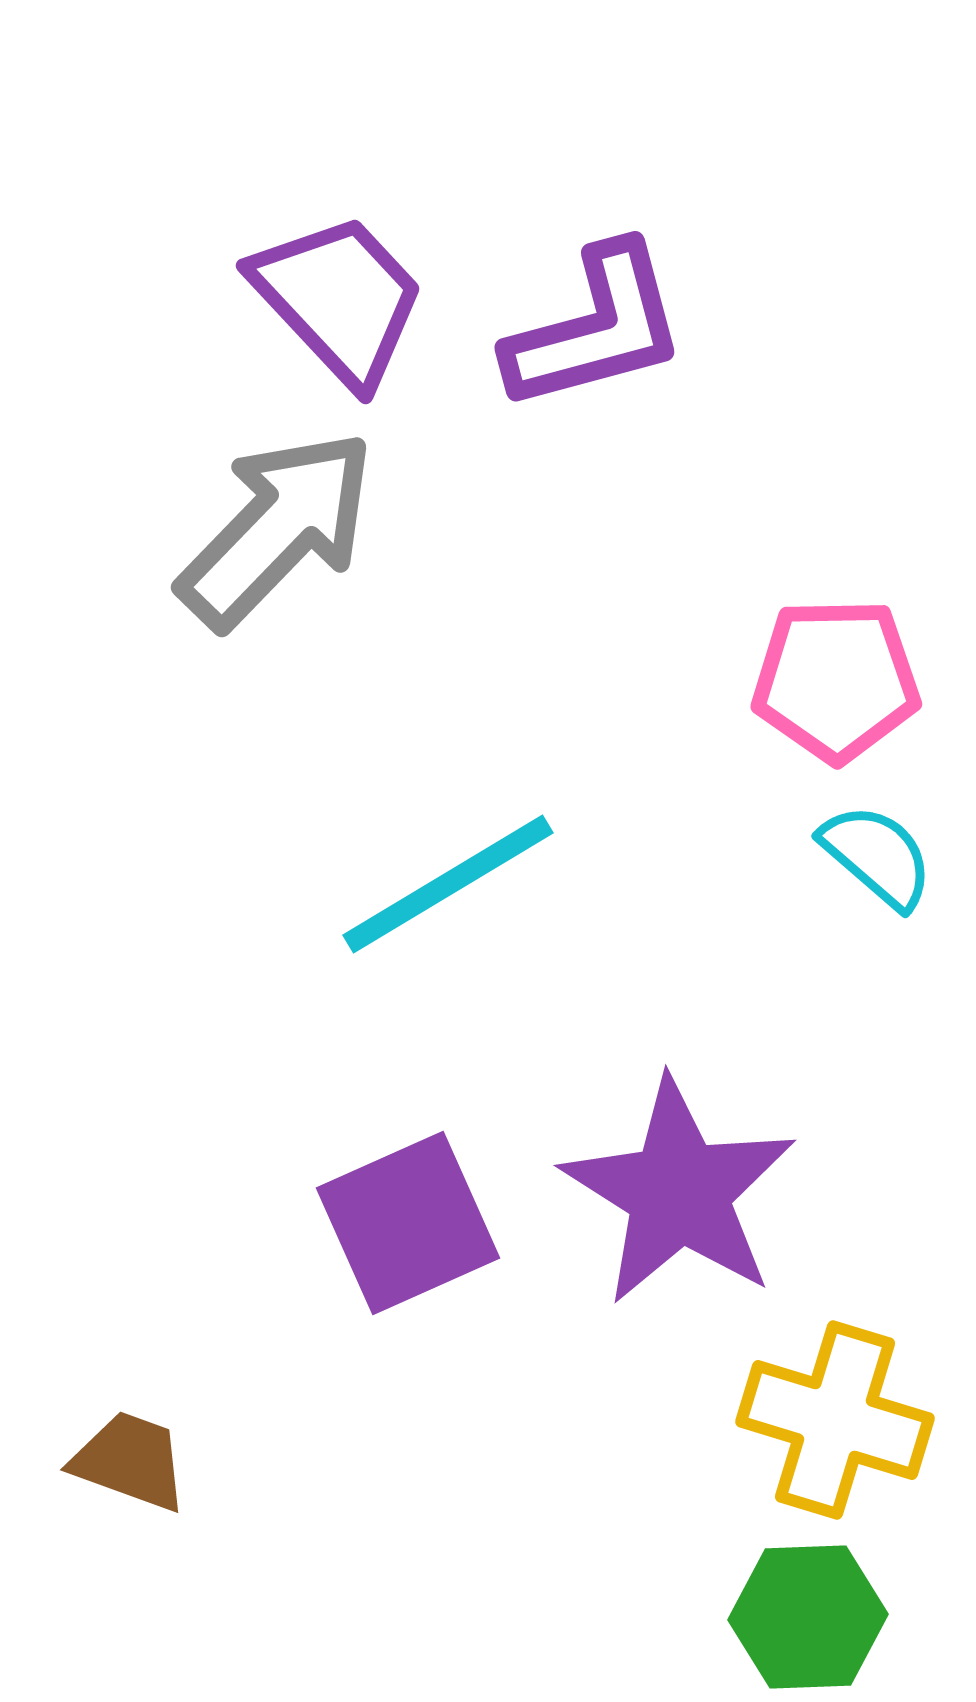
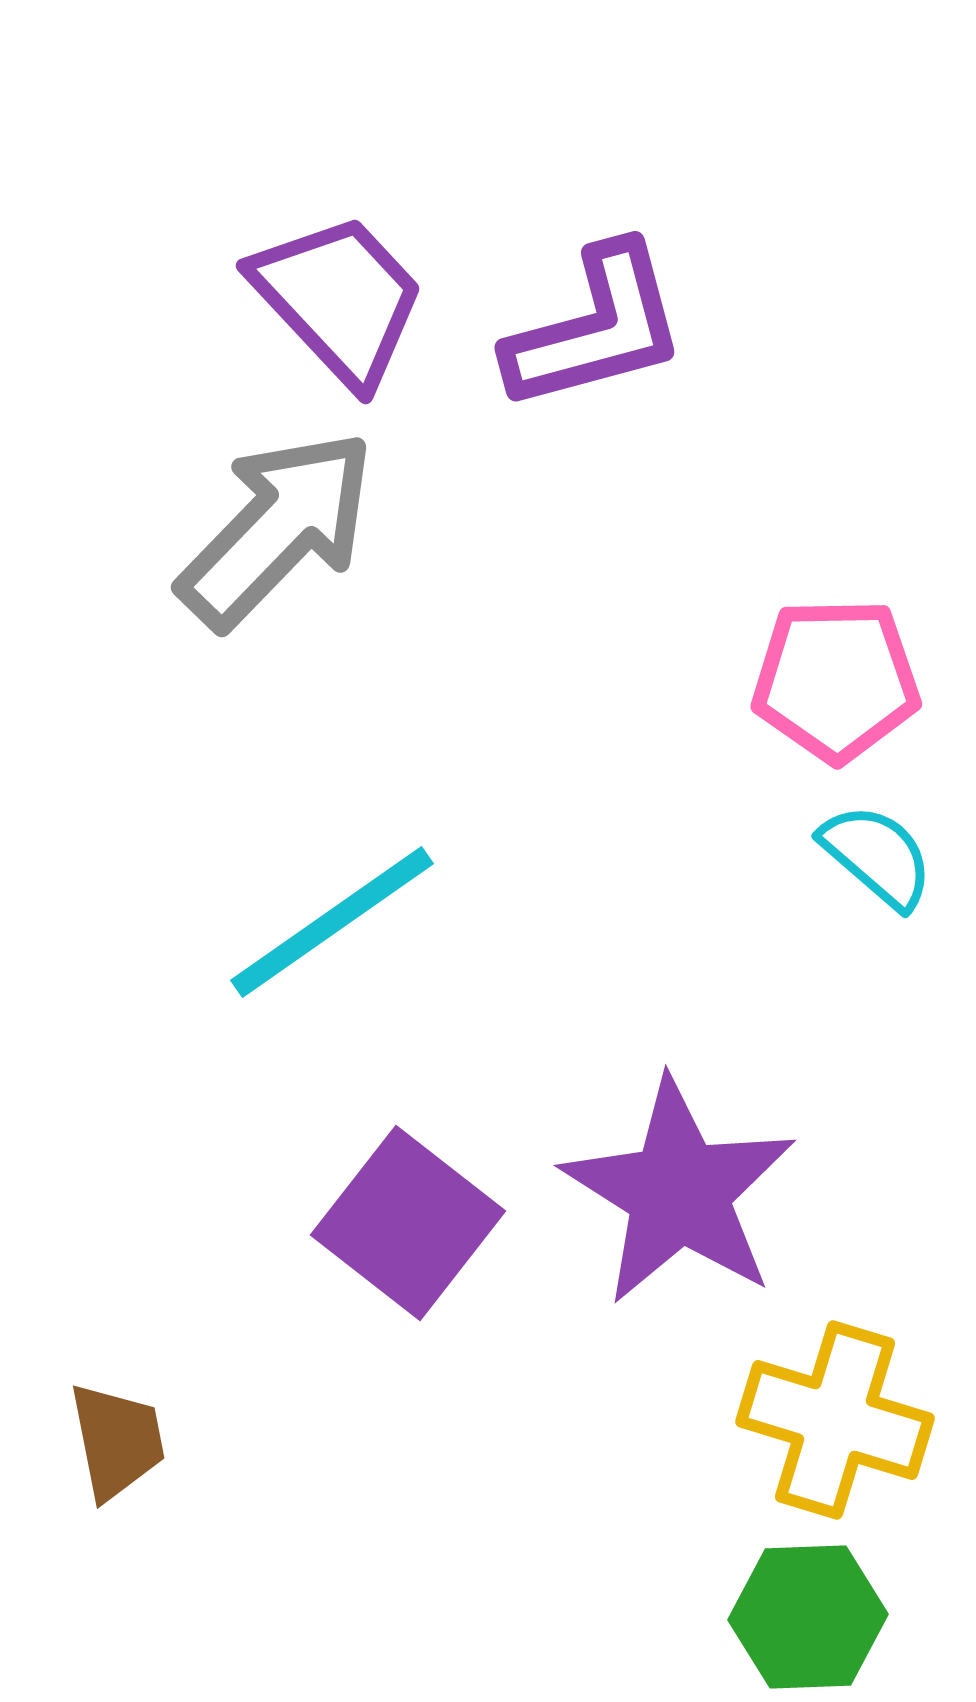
cyan line: moved 116 px left, 38 px down; rotated 4 degrees counterclockwise
purple square: rotated 28 degrees counterclockwise
brown trapezoid: moved 13 px left, 20 px up; rotated 59 degrees clockwise
